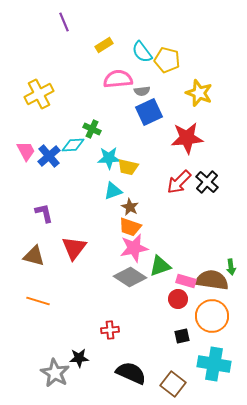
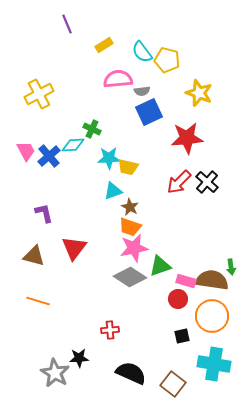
purple line: moved 3 px right, 2 px down
